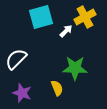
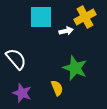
cyan square: rotated 15 degrees clockwise
white arrow: rotated 32 degrees clockwise
white semicircle: rotated 95 degrees clockwise
green star: rotated 20 degrees clockwise
